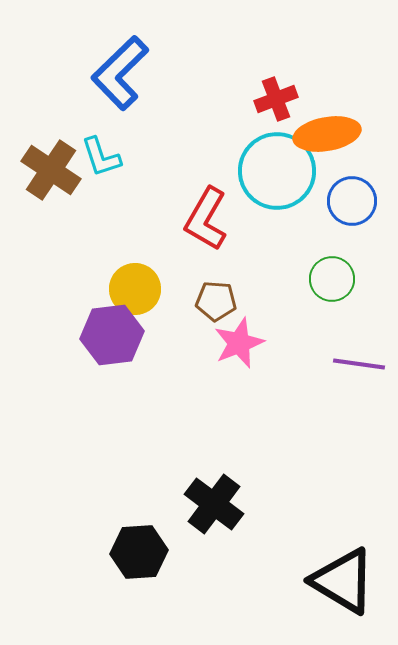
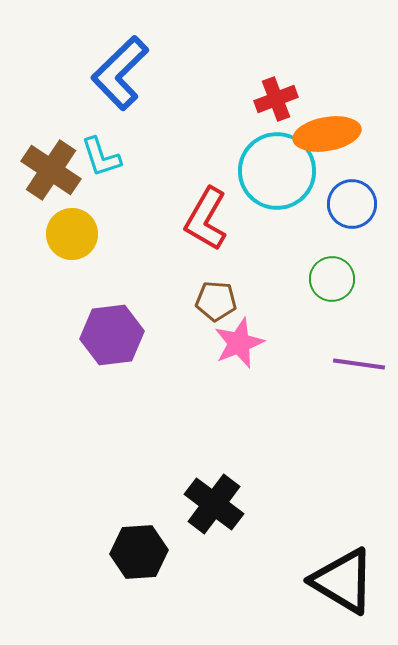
blue circle: moved 3 px down
yellow circle: moved 63 px left, 55 px up
